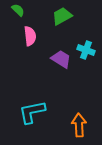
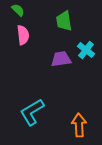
green trapezoid: moved 2 px right, 5 px down; rotated 70 degrees counterclockwise
pink semicircle: moved 7 px left, 1 px up
cyan cross: rotated 18 degrees clockwise
purple trapezoid: rotated 40 degrees counterclockwise
cyan L-shape: rotated 20 degrees counterclockwise
